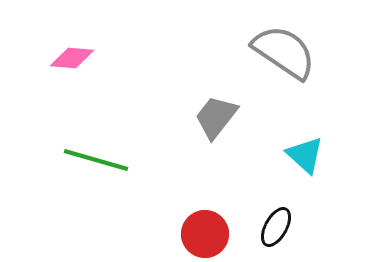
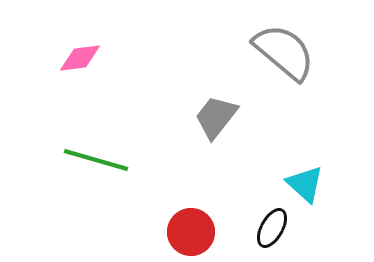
gray semicircle: rotated 6 degrees clockwise
pink diamond: moved 8 px right; rotated 12 degrees counterclockwise
cyan triangle: moved 29 px down
black ellipse: moved 4 px left, 1 px down
red circle: moved 14 px left, 2 px up
